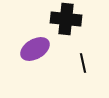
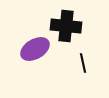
black cross: moved 7 px down
